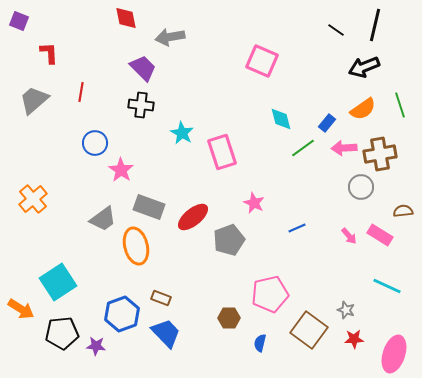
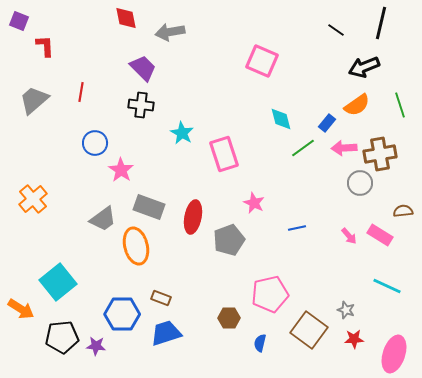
black line at (375, 25): moved 6 px right, 2 px up
gray arrow at (170, 37): moved 5 px up
red L-shape at (49, 53): moved 4 px left, 7 px up
orange semicircle at (363, 109): moved 6 px left, 4 px up
pink rectangle at (222, 152): moved 2 px right, 2 px down
gray circle at (361, 187): moved 1 px left, 4 px up
red ellipse at (193, 217): rotated 40 degrees counterclockwise
blue line at (297, 228): rotated 12 degrees clockwise
cyan square at (58, 282): rotated 6 degrees counterclockwise
blue hexagon at (122, 314): rotated 20 degrees clockwise
black pentagon at (62, 333): moved 4 px down
blue trapezoid at (166, 333): rotated 64 degrees counterclockwise
